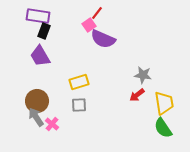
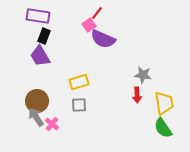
black rectangle: moved 5 px down
red arrow: rotated 56 degrees counterclockwise
